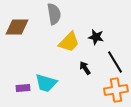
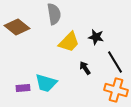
brown diamond: rotated 40 degrees clockwise
orange cross: rotated 25 degrees clockwise
